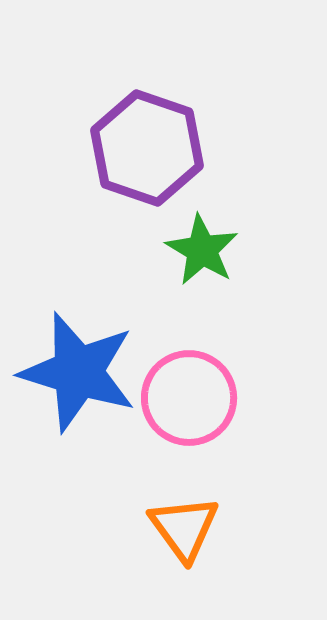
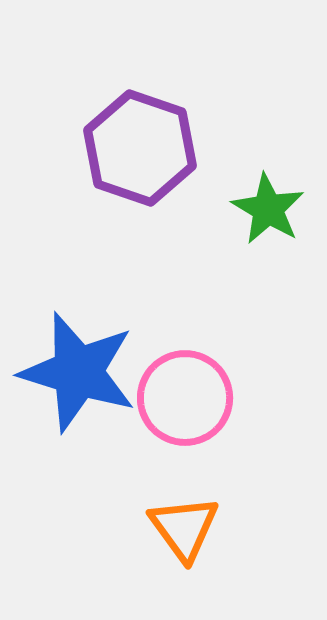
purple hexagon: moved 7 px left
green star: moved 66 px right, 41 px up
pink circle: moved 4 px left
